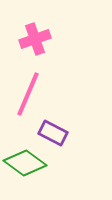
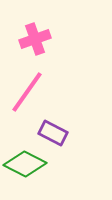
pink line: moved 1 px left, 2 px up; rotated 12 degrees clockwise
green diamond: moved 1 px down; rotated 9 degrees counterclockwise
